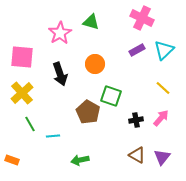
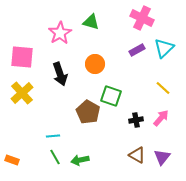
cyan triangle: moved 2 px up
green line: moved 25 px right, 33 px down
